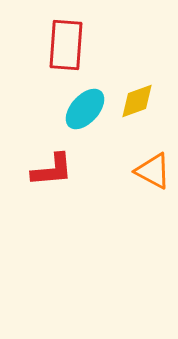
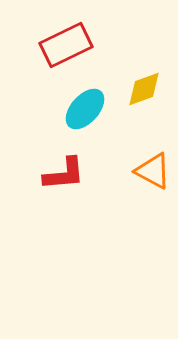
red rectangle: rotated 60 degrees clockwise
yellow diamond: moved 7 px right, 12 px up
red L-shape: moved 12 px right, 4 px down
